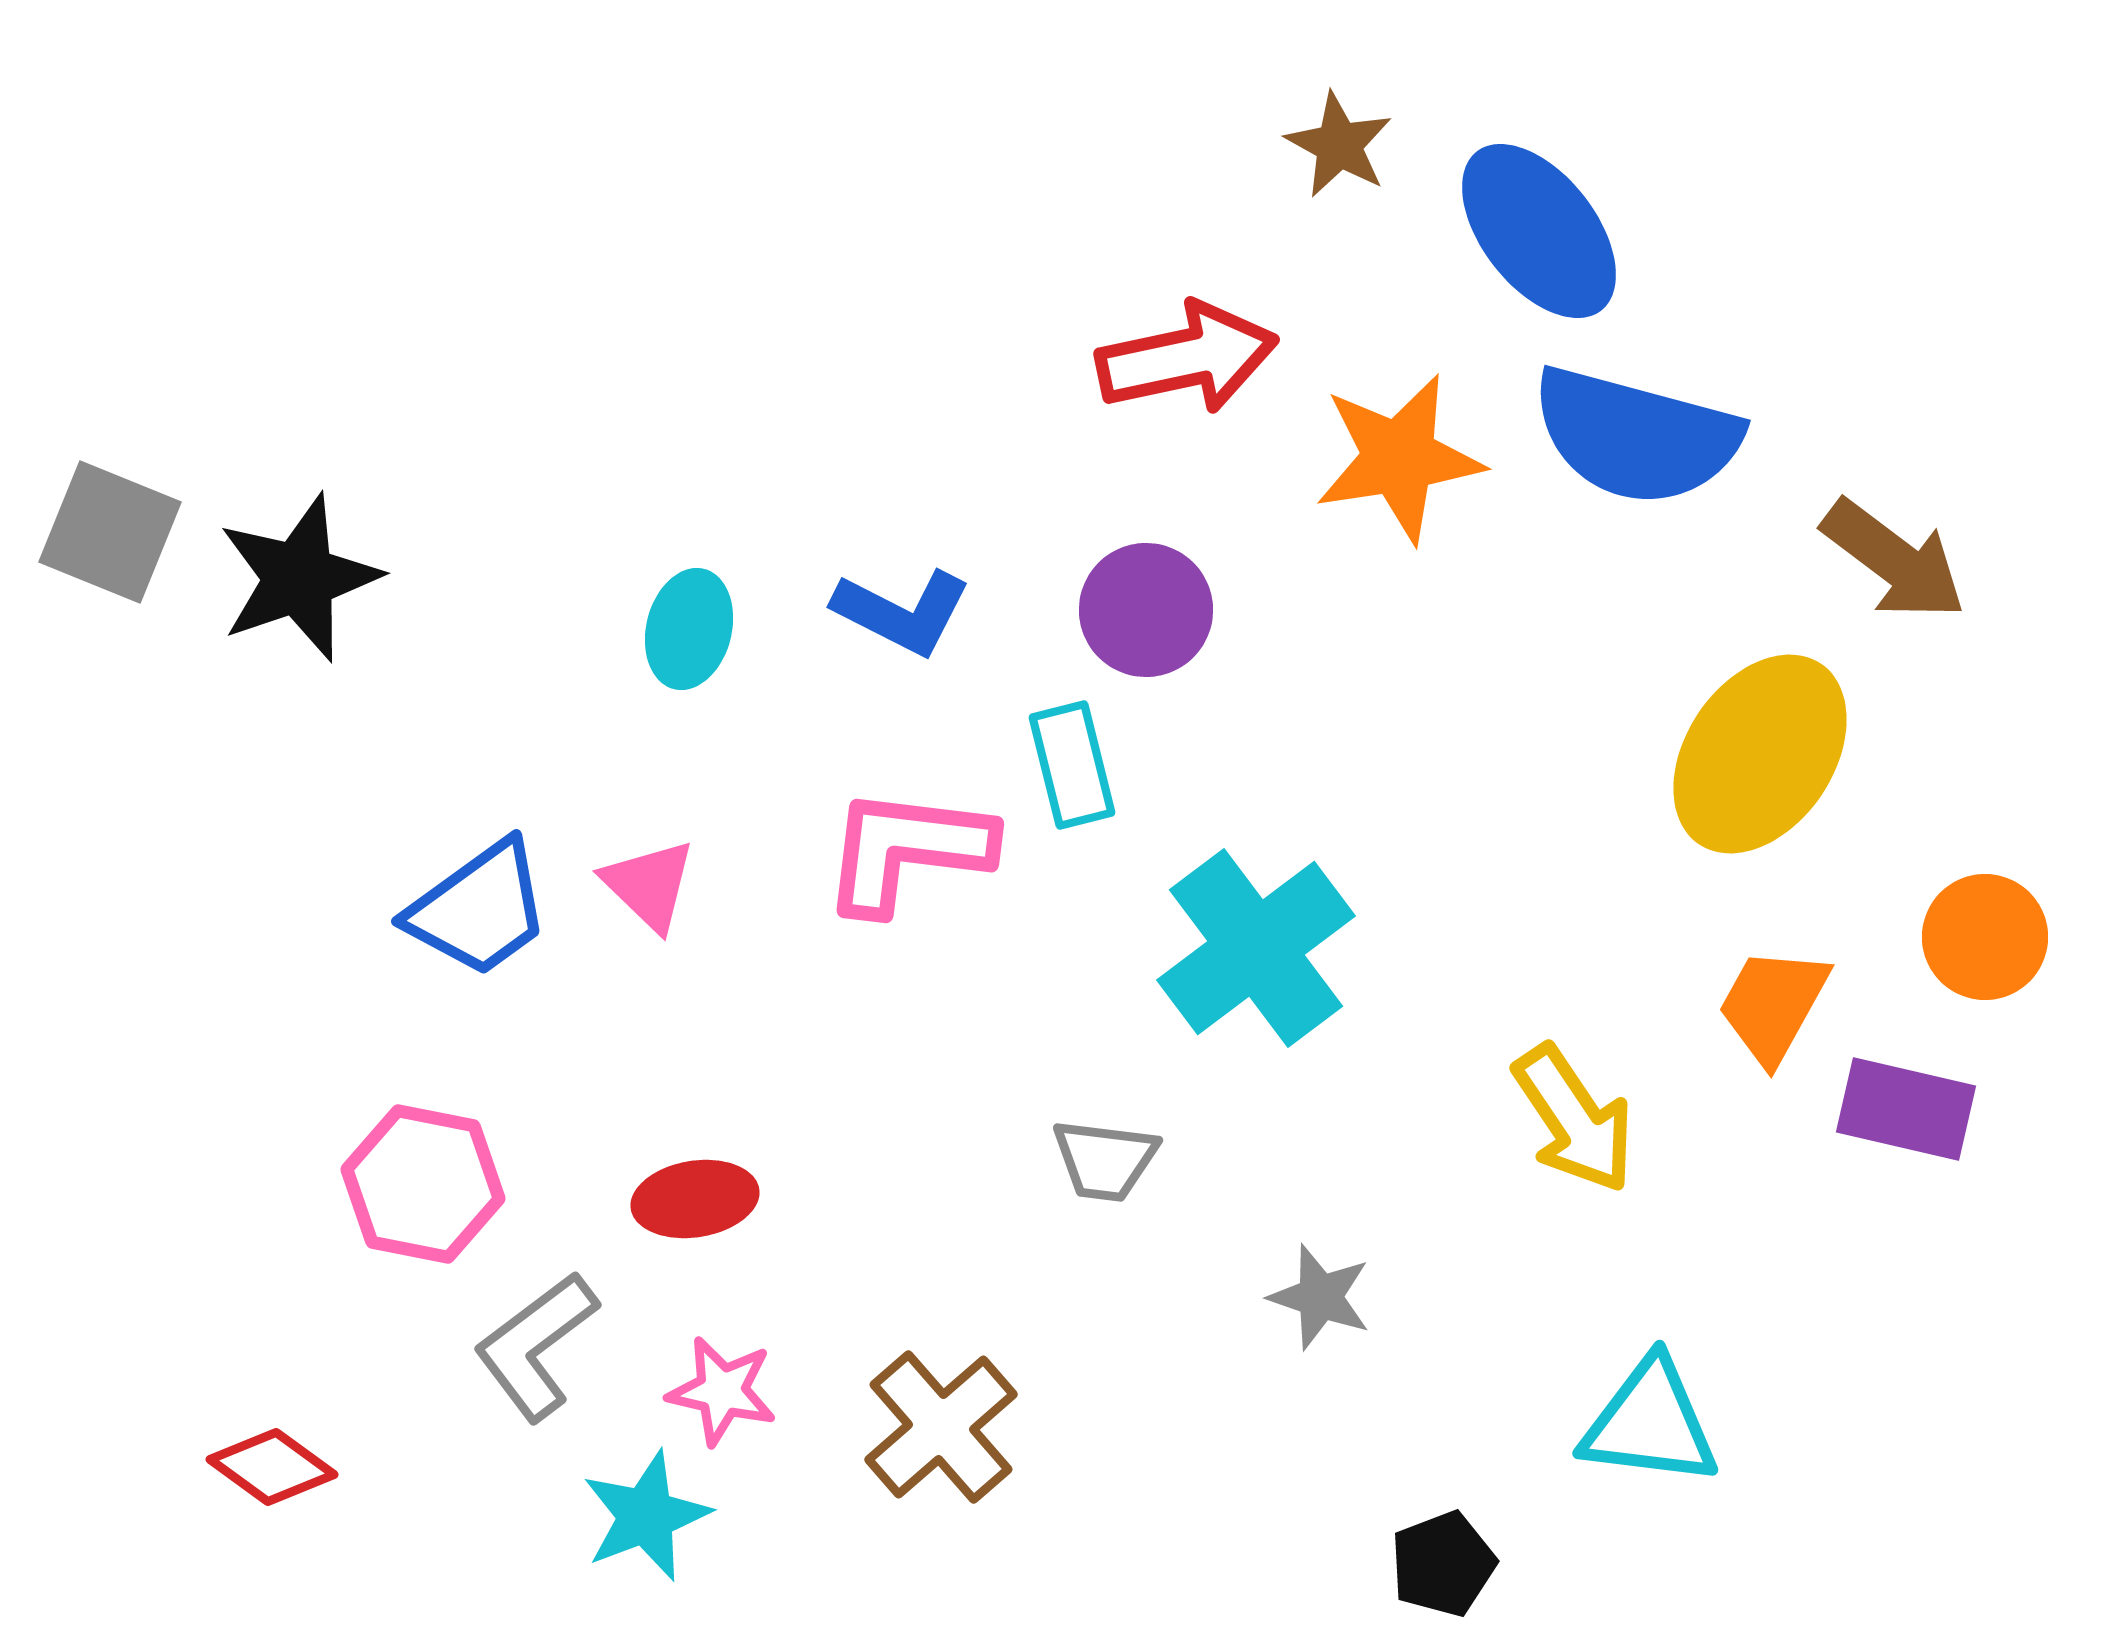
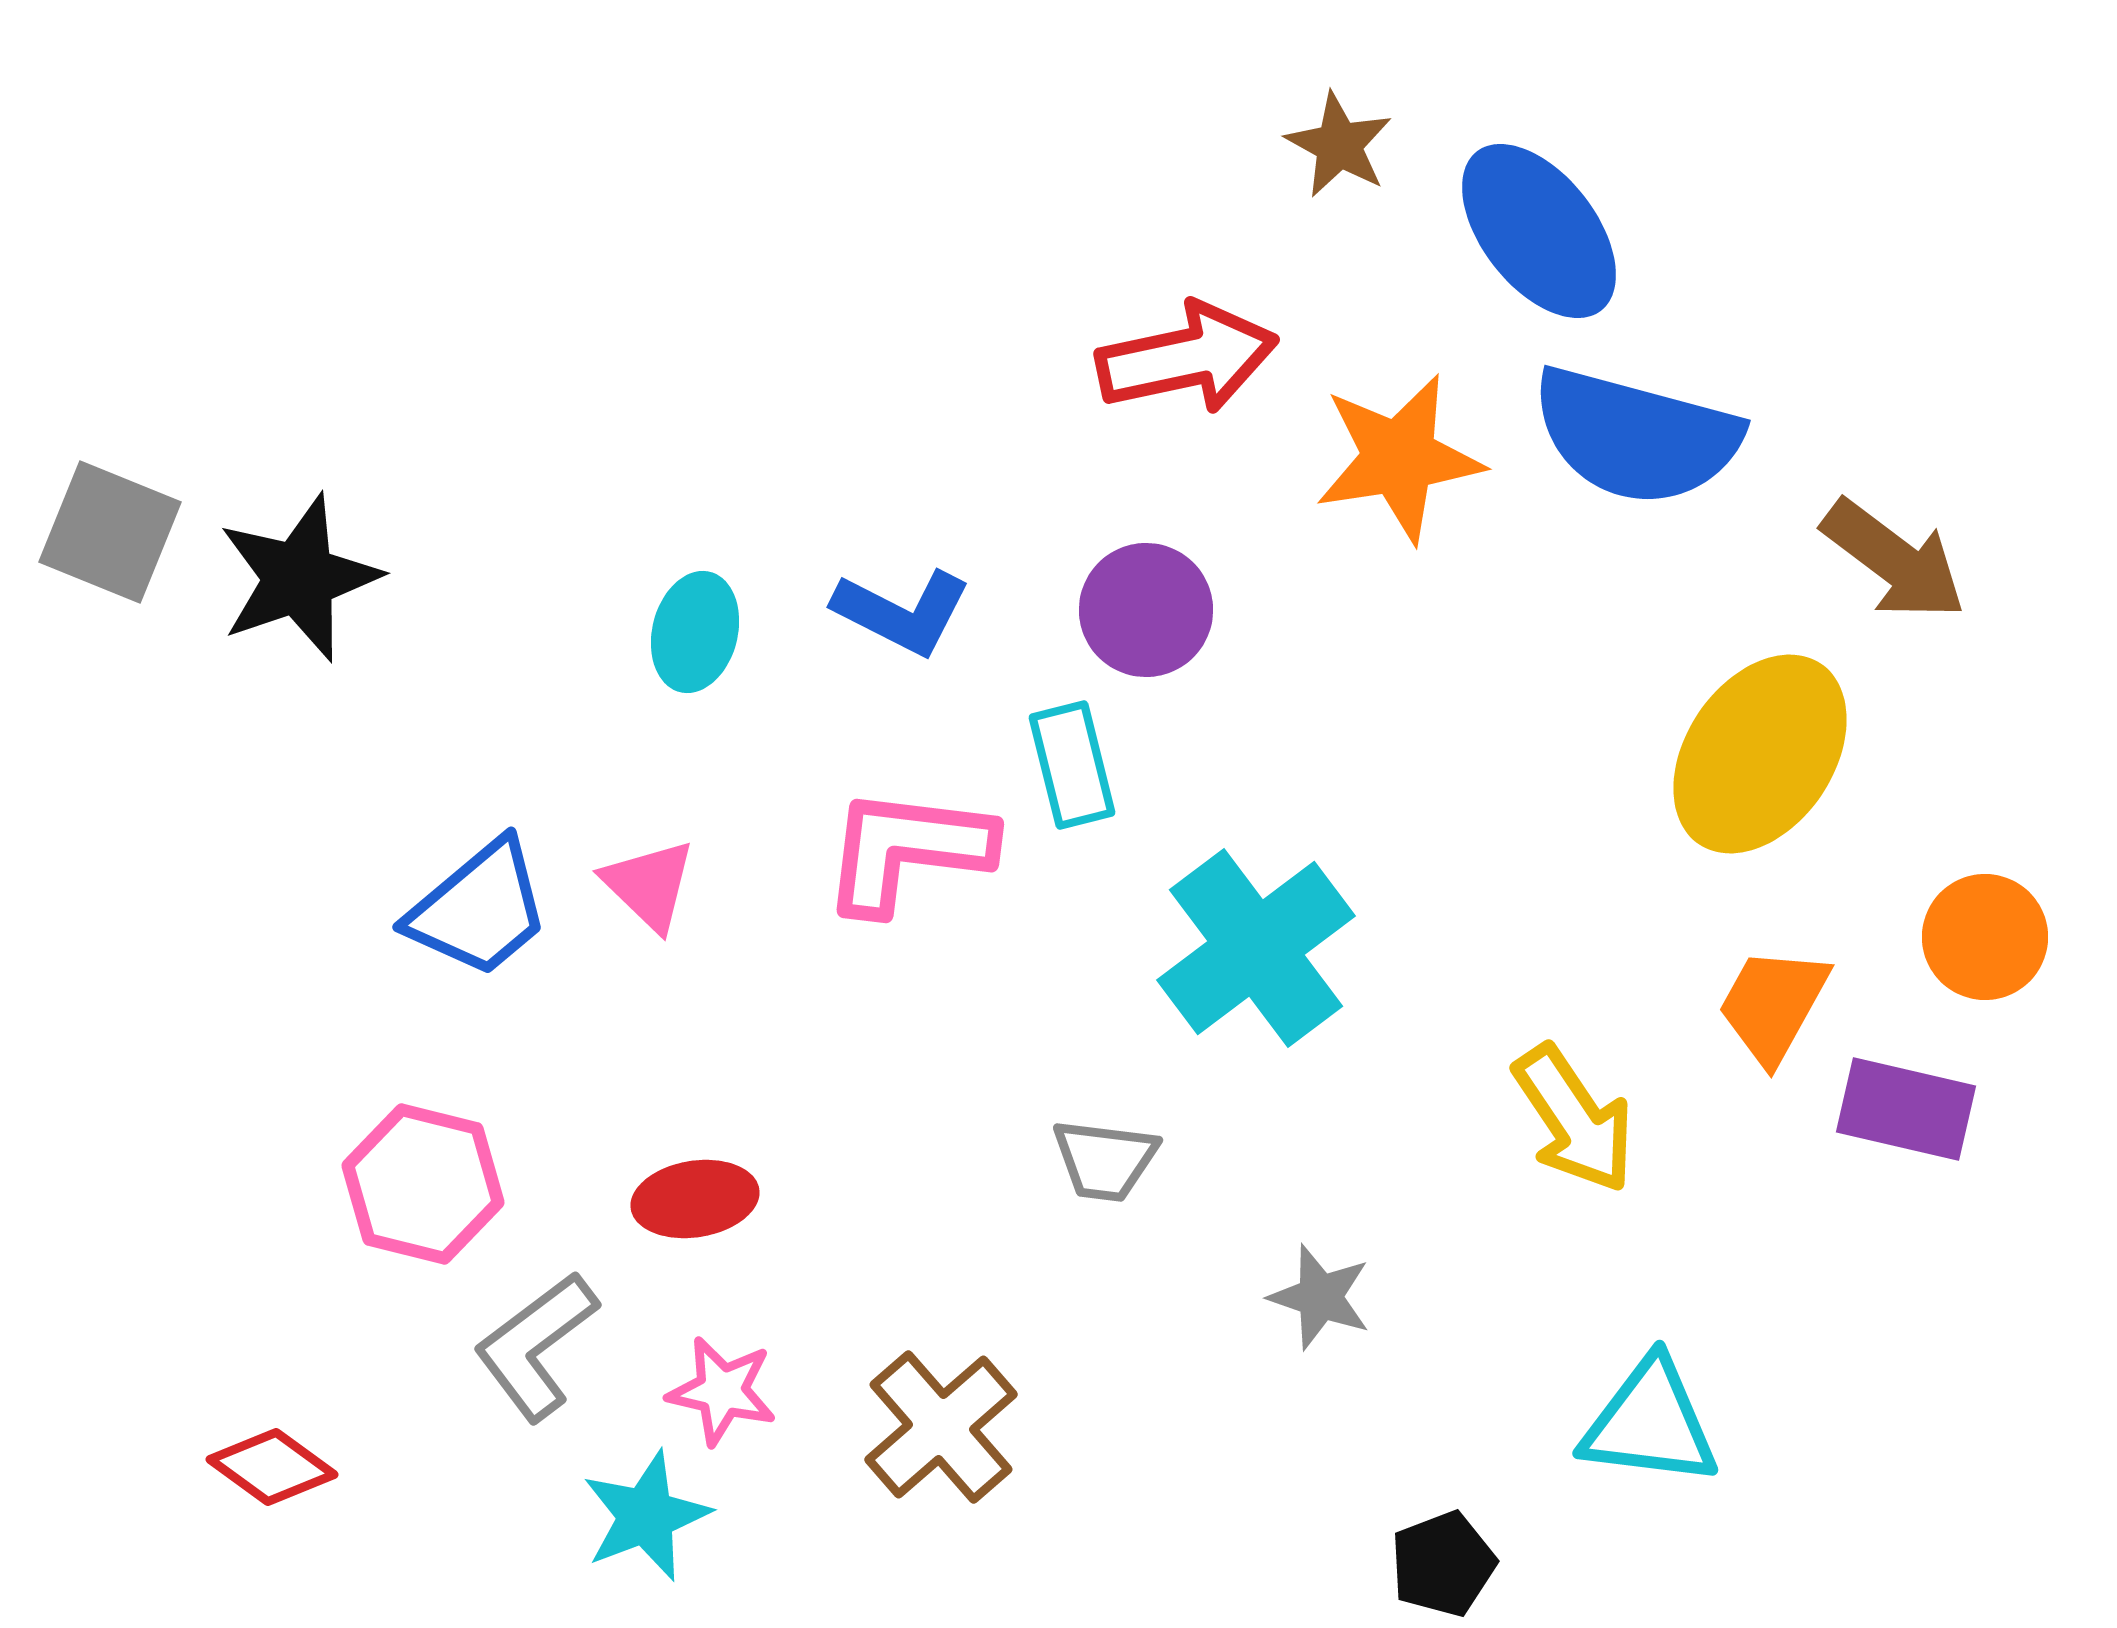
cyan ellipse: moved 6 px right, 3 px down
blue trapezoid: rotated 4 degrees counterclockwise
pink hexagon: rotated 3 degrees clockwise
